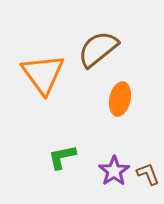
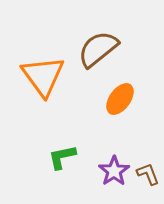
orange triangle: moved 2 px down
orange ellipse: rotated 24 degrees clockwise
